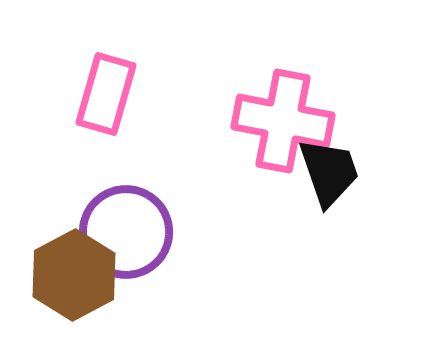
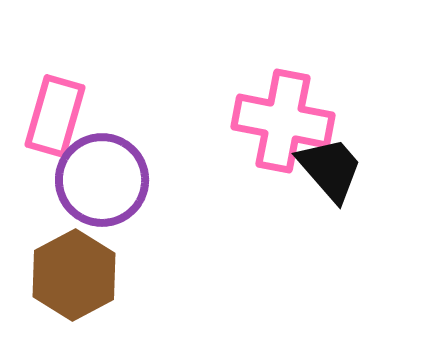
pink rectangle: moved 51 px left, 22 px down
black trapezoid: moved 1 px right, 3 px up; rotated 22 degrees counterclockwise
purple circle: moved 24 px left, 52 px up
